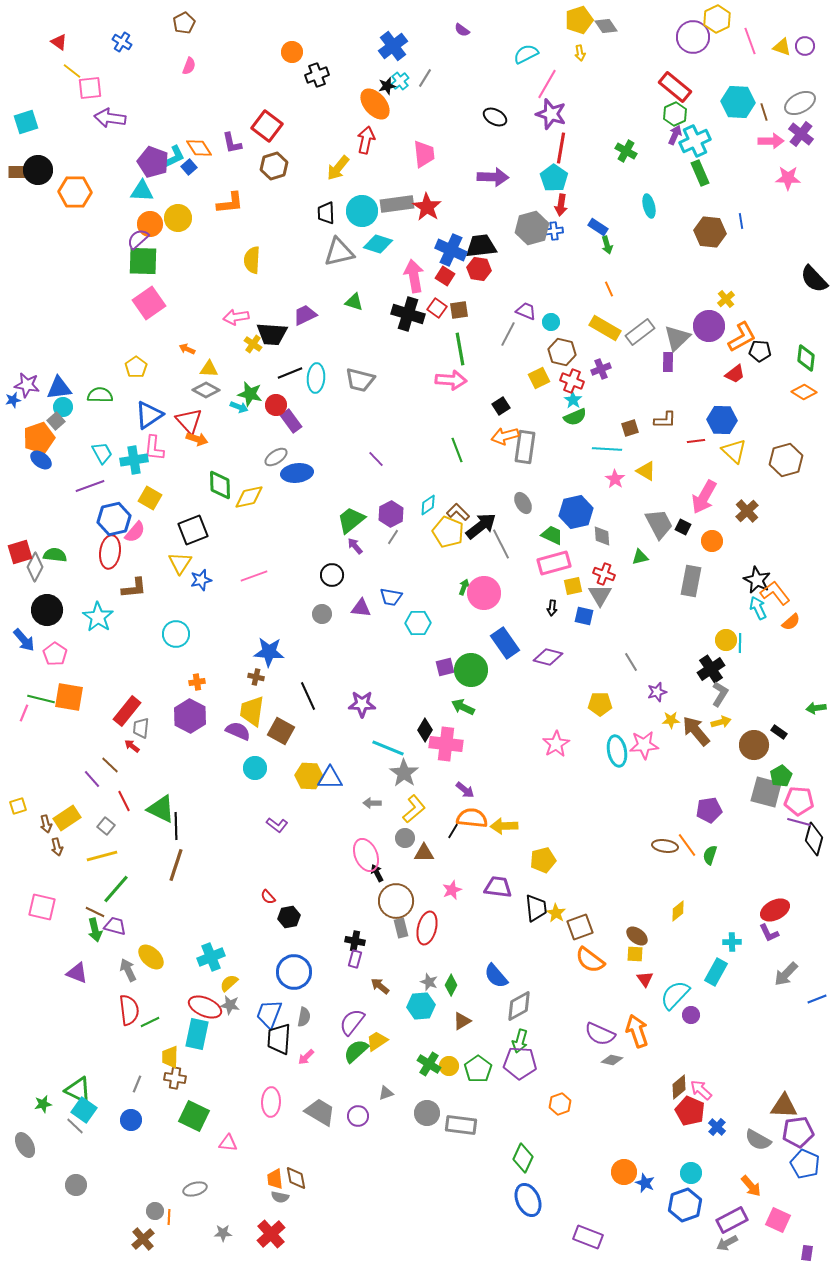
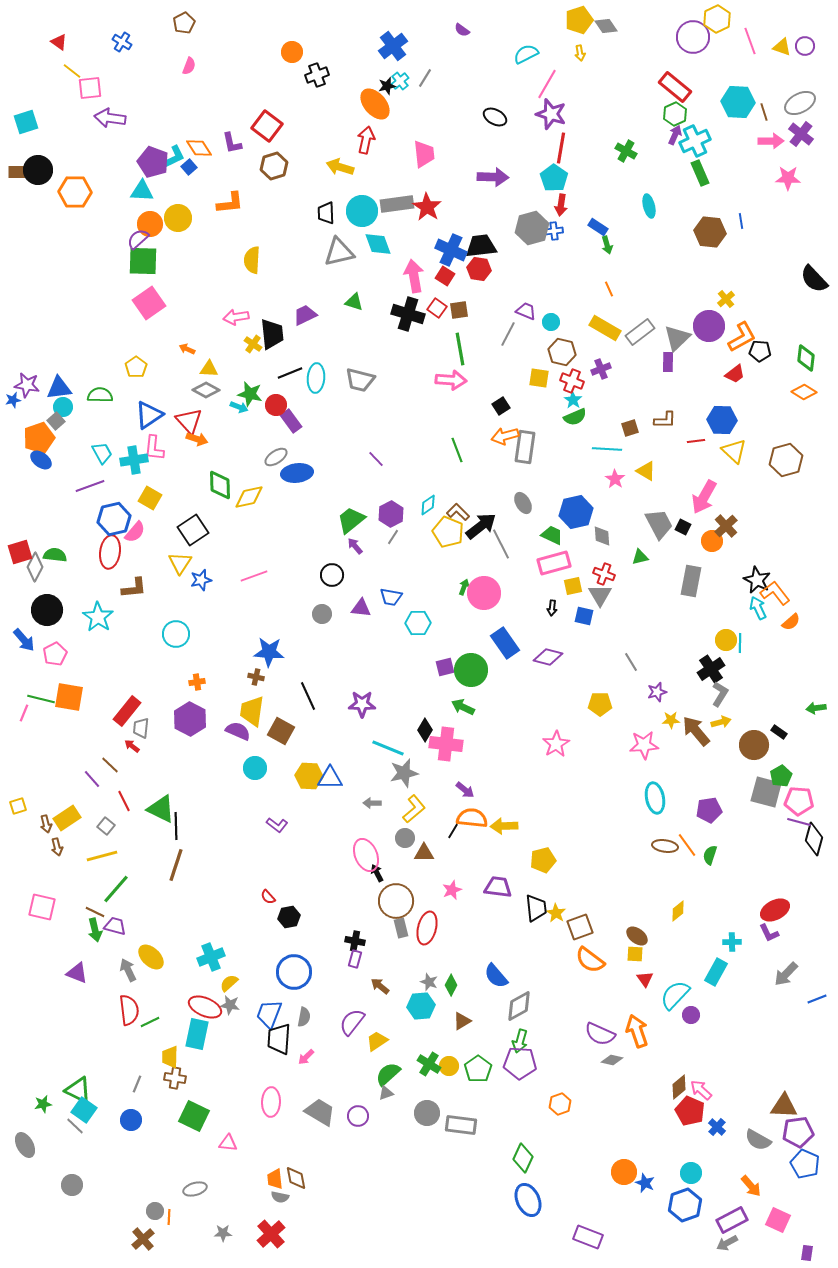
yellow arrow at (338, 168): moved 2 px right, 1 px up; rotated 68 degrees clockwise
cyan diamond at (378, 244): rotated 52 degrees clockwise
black trapezoid at (272, 334): rotated 100 degrees counterclockwise
yellow square at (539, 378): rotated 35 degrees clockwise
brown cross at (747, 511): moved 21 px left, 15 px down
black square at (193, 530): rotated 12 degrees counterclockwise
pink pentagon at (55, 654): rotated 10 degrees clockwise
purple hexagon at (190, 716): moved 3 px down
cyan ellipse at (617, 751): moved 38 px right, 47 px down
gray star at (404, 773): rotated 24 degrees clockwise
green semicircle at (356, 1051): moved 32 px right, 23 px down
gray circle at (76, 1185): moved 4 px left
